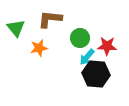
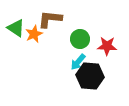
green triangle: rotated 18 degrees counterclockwise
green circle: moved 1 px down
orange star: moved 5 px left, 14 px up; rotated 12 degrees counterclockwise
cyan arrow: moved 9 px left, 5 px down
black hexagon: moved 6 px left, 2 px down
